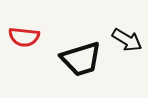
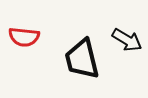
black trapezoid: moved 1 px right; rotated 93 degrees clockwise
